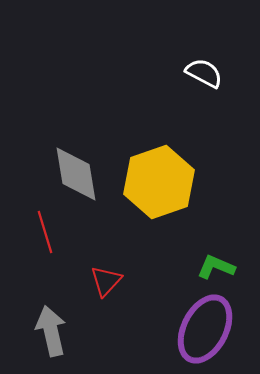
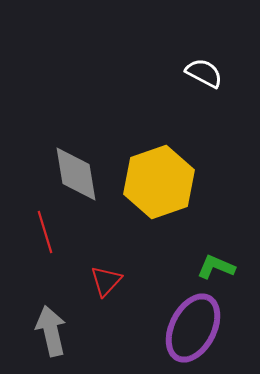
purple ellipse: moved 12 px left, 1 px up
